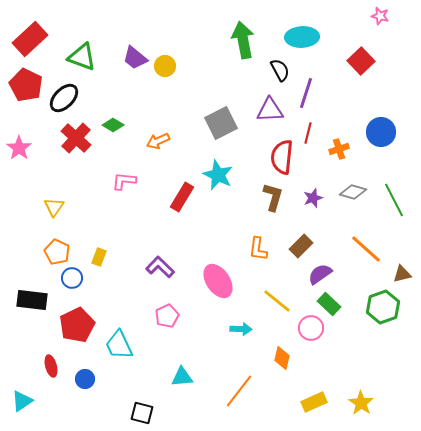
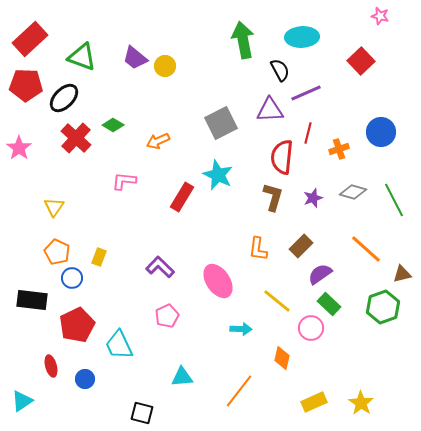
red pentagon at (26, 85): rotated 24 degrees counterclockwise
purple line at (306, 93): rotated 48 degrees clockwise
